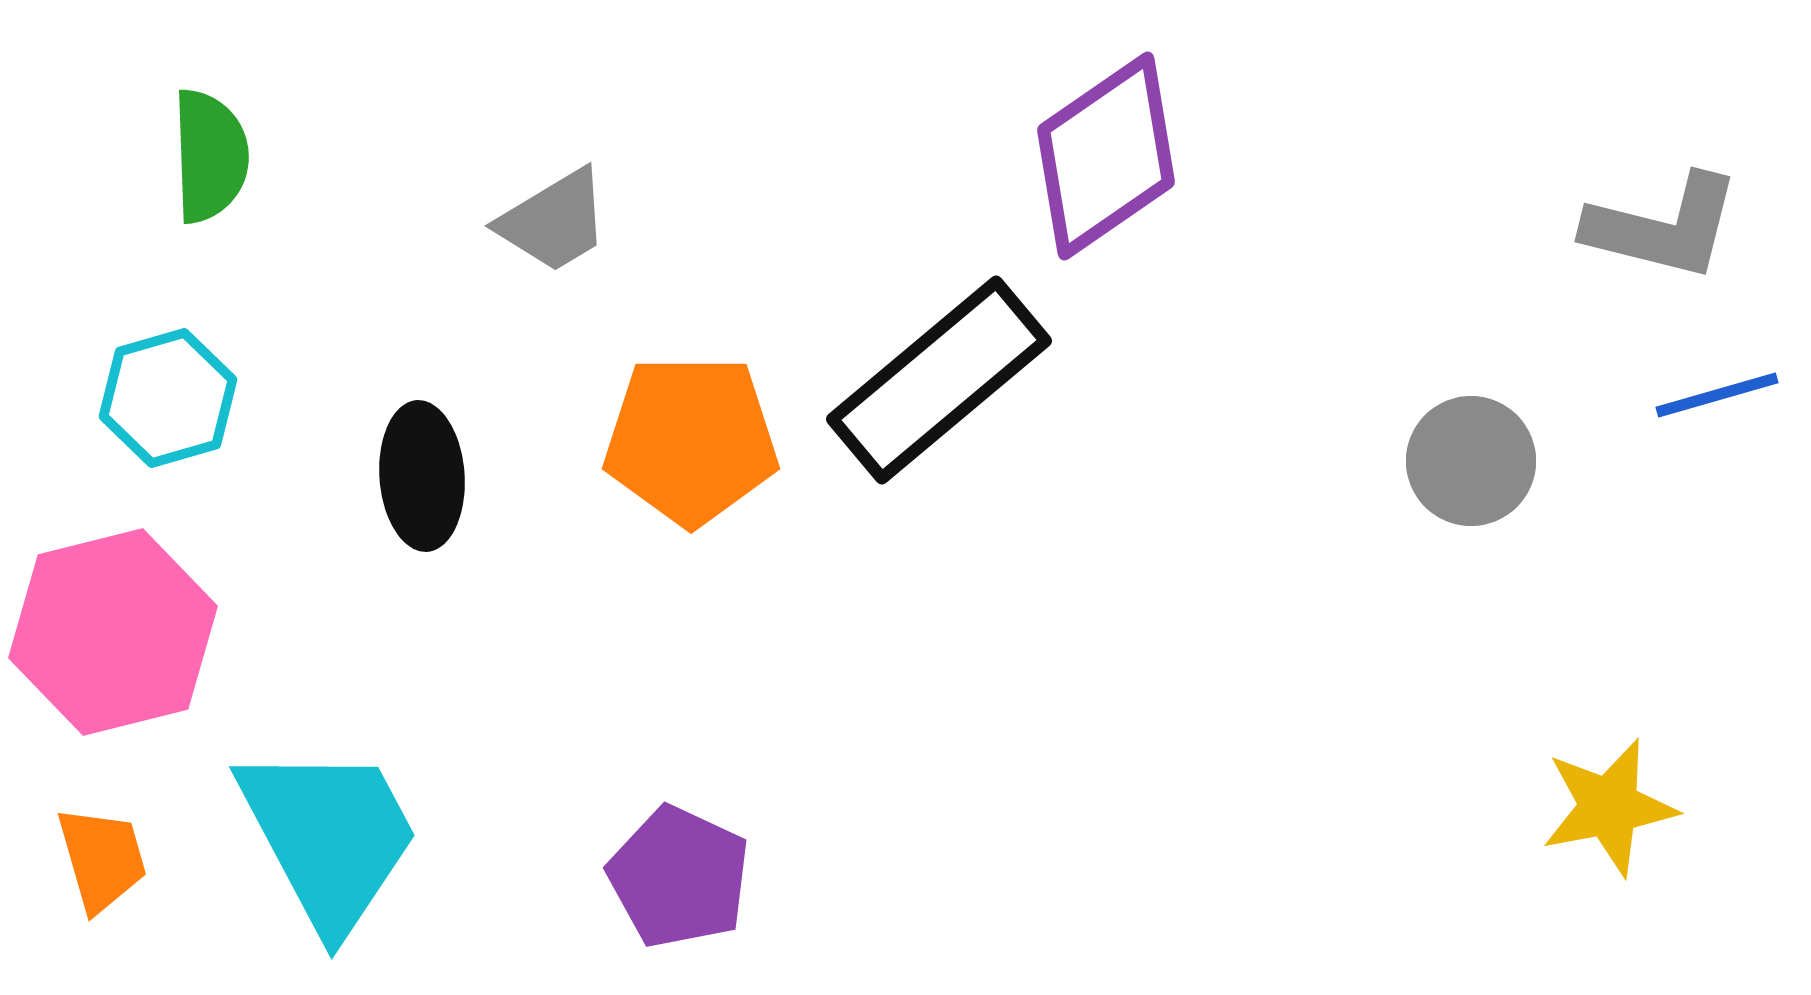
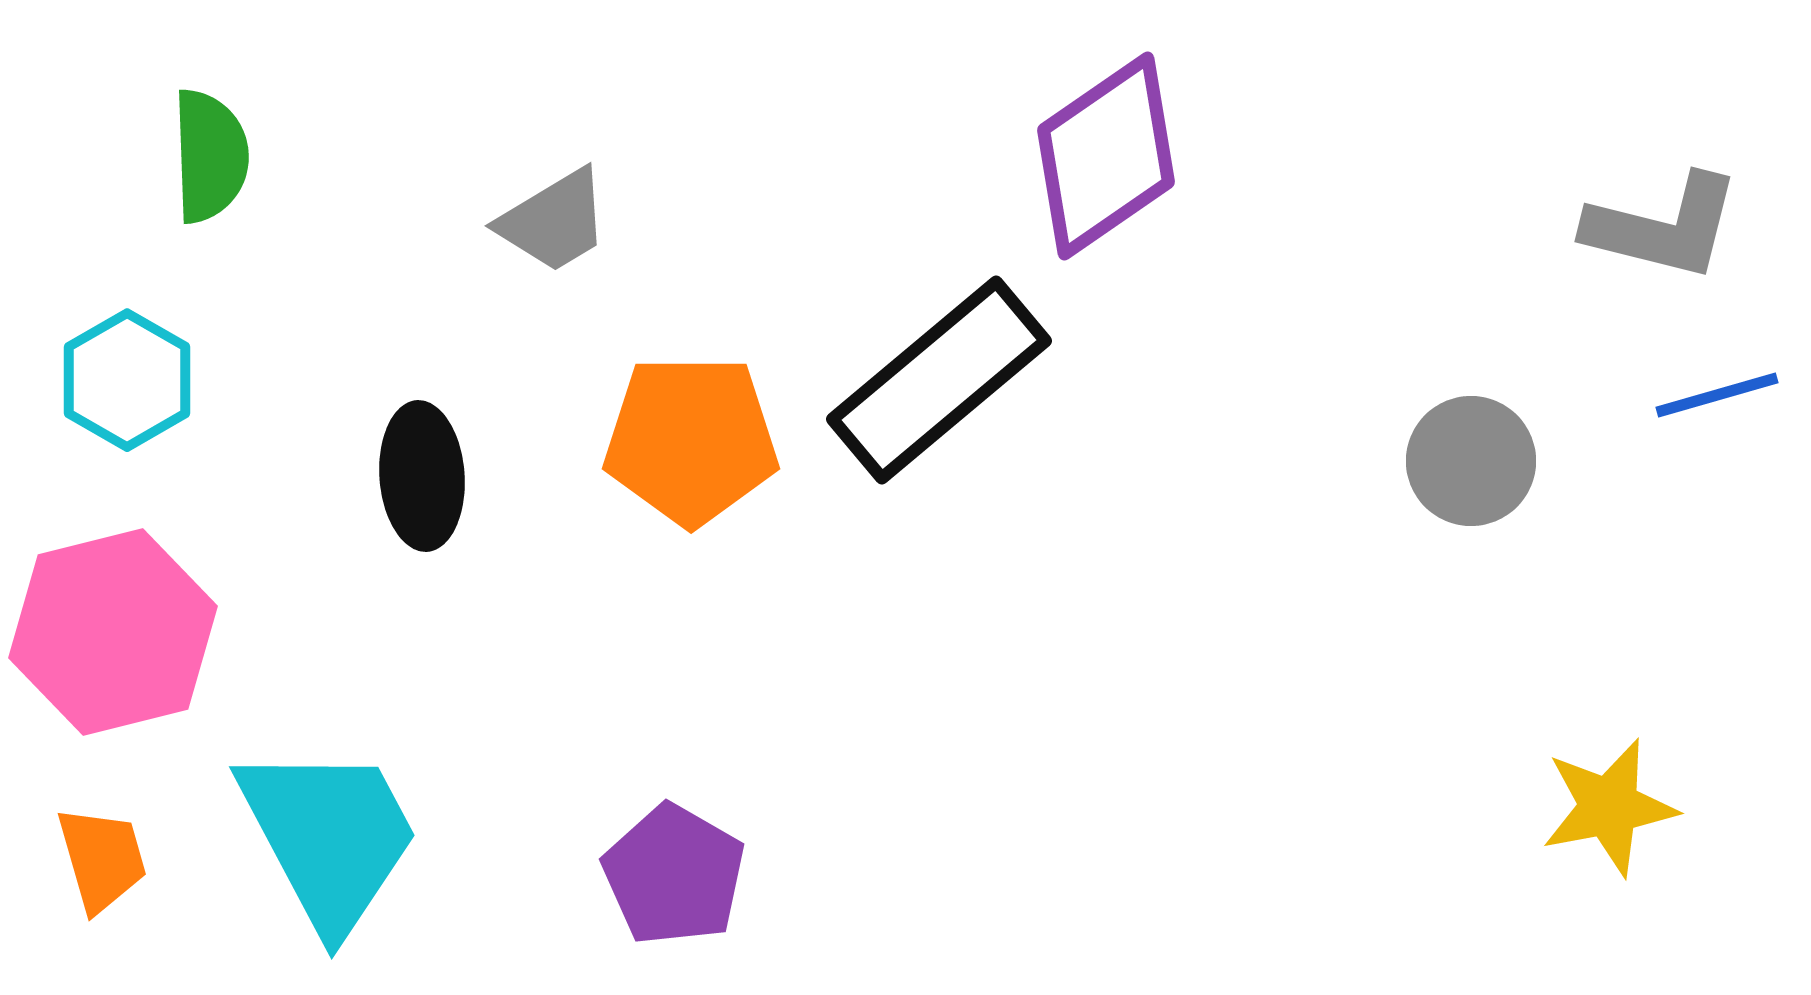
cyan hexagon: moved 41 px left, 18 px up; rotated 14 degrees counterclockwise
purple pentagon: moved 5 px left, 2 px up; rotated 5 degrees clockwise
